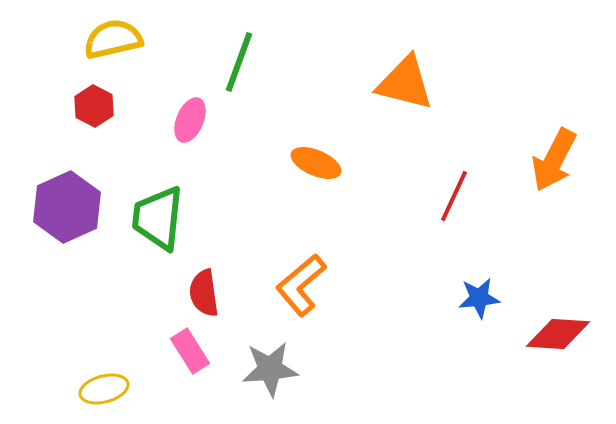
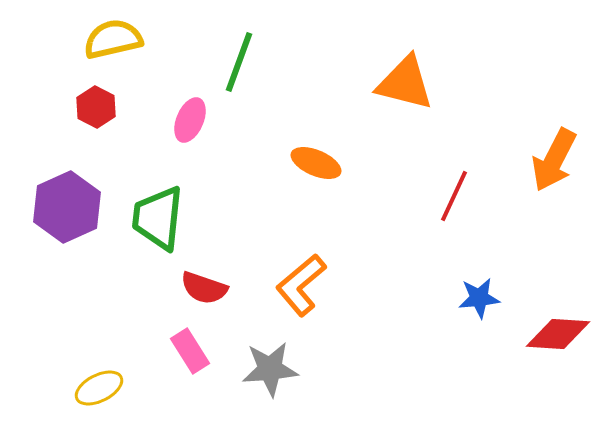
red hexagon: moved 2 px right, 1 px down
red semicircle: moved 5 px up; rotated 63 degrees counterclockwise
yellow ellipse: moved 5 px left, 1 px up; rotated 12 degrees counterclockwise
